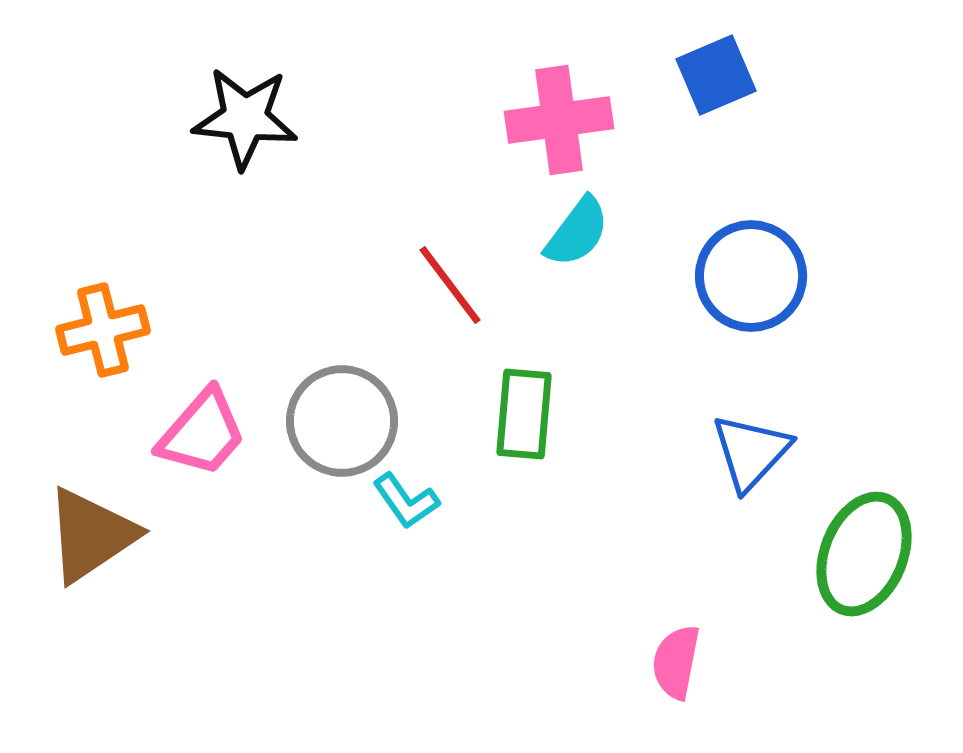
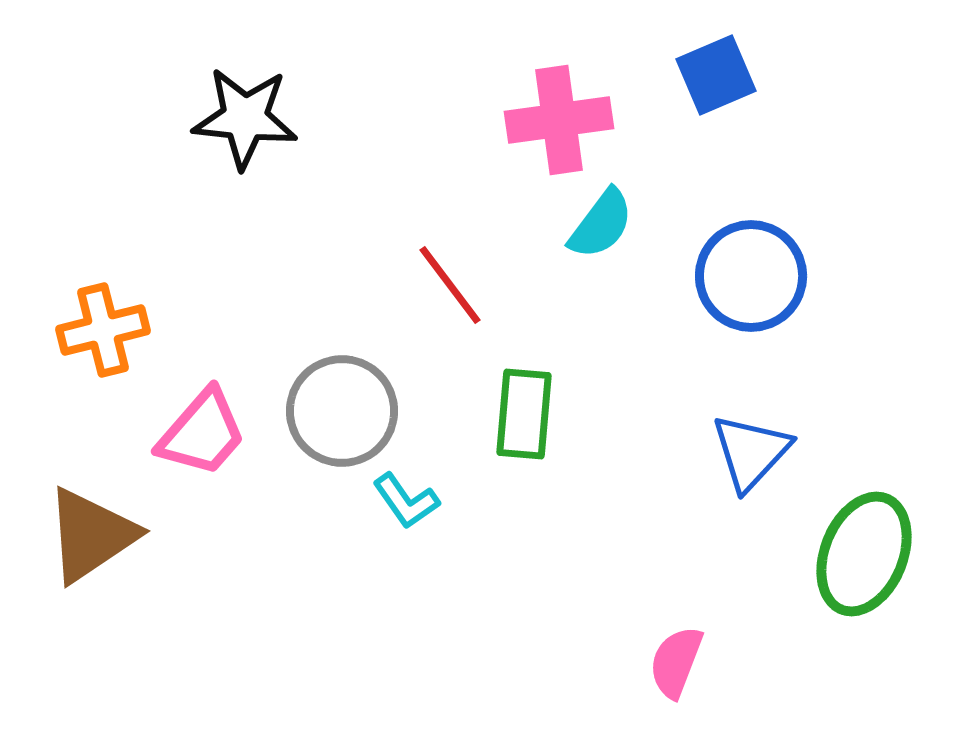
cyan semicircle: moved 24 px right, 8 px up
gray circle: moved 10 px up
pink semicircle: rotated 10 degrees clockwise
